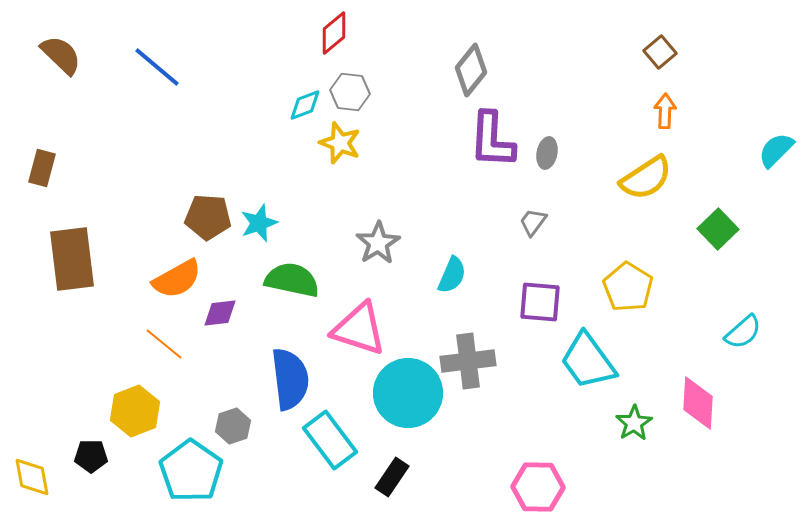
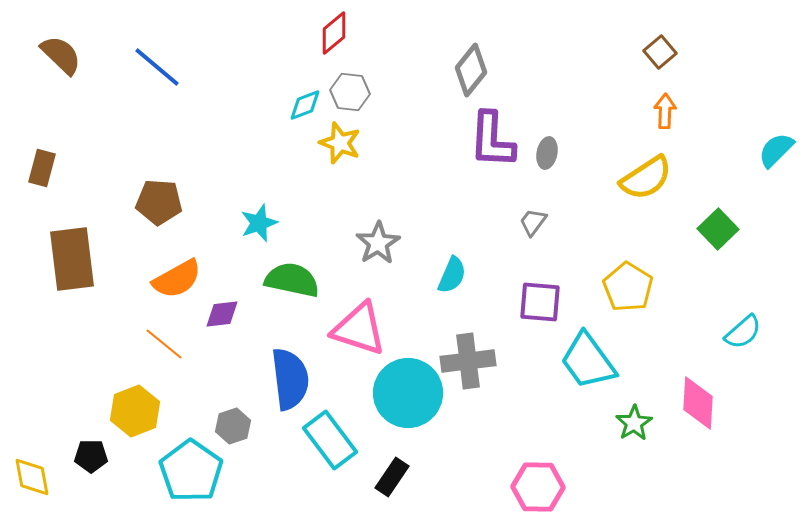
brown pentagon at (208, 217): moved 49 px left, 15 px up
purple diamond at (220, 313): moved 2 px right, 1 px down
